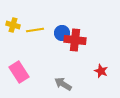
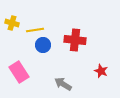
yellow cross: moved 1 px left, 2 px up
blue circle: moved 19 px left, 12 px down
